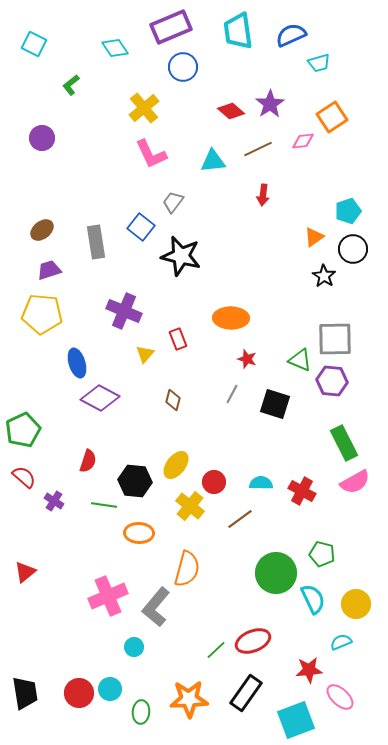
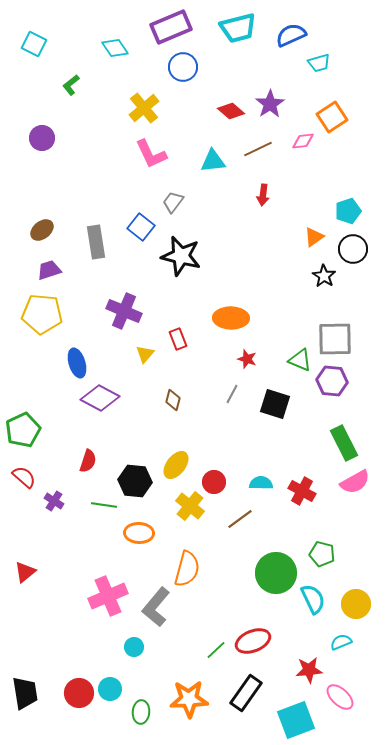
cyan trapezoid at (238, 31): moved 3 px up; rotated 96 degrees counterclockwise
